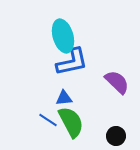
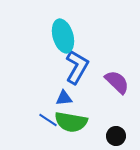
blue L-shape: moved 5 px right, 5 px down; rotated 48 degrees counterclockwise
green semicircle: rotated 128 degrees clockwise
